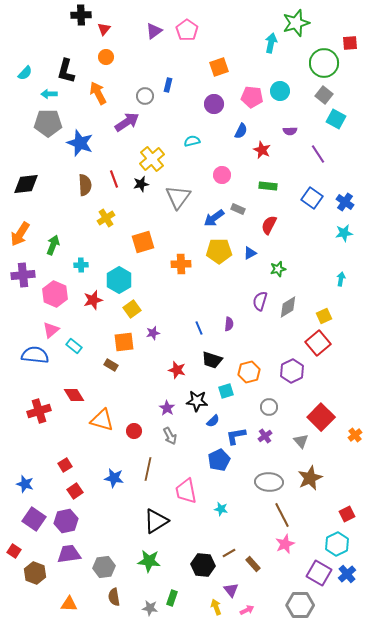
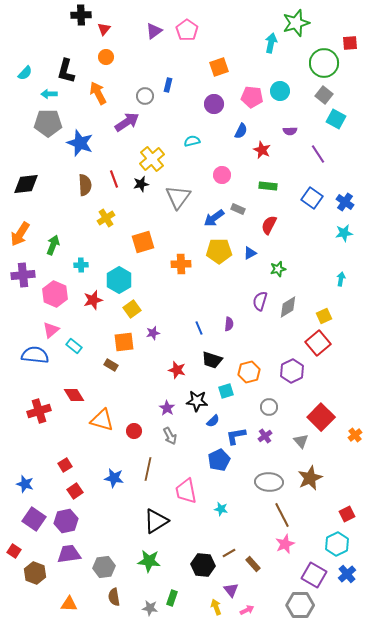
purple square at (319, 573): moved 5 px left, 2 px down
